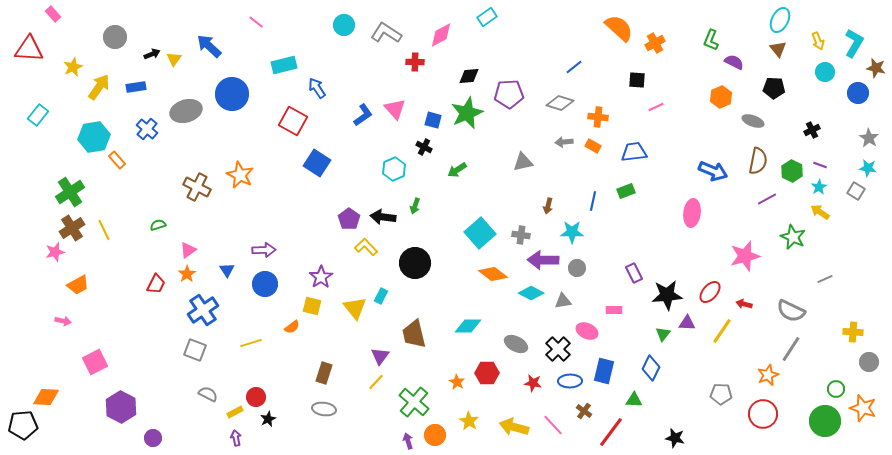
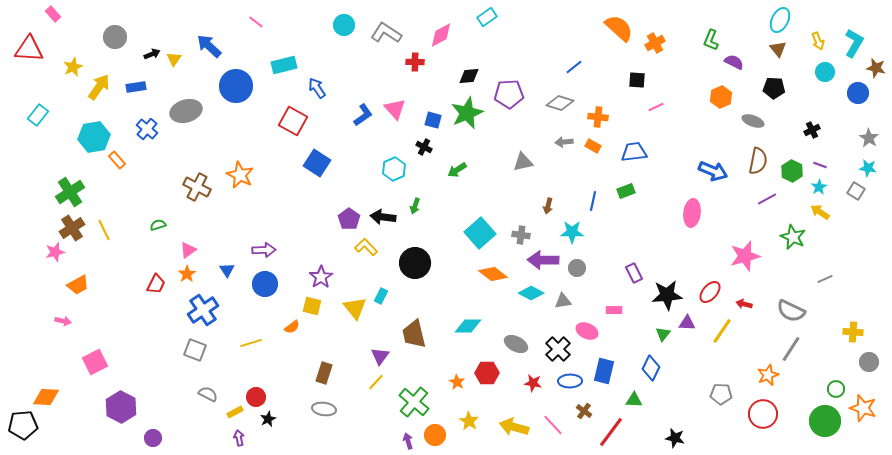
blue circle at (232, 94): moved 4 px right, 8 px up
purple arrow at (236, 438): moved 3 px right
